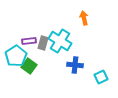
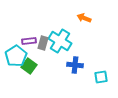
orange arrow: rotated 56 degrees counterclockwise
cyan square: rotated 16 degrees clockwise
